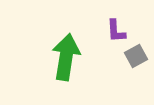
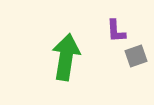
gray square: rotated 10 degrees clockwise
